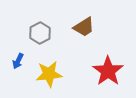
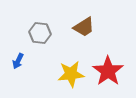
gray hexagon: rotated 25 degrees counterclockwise
yellow star: moved 22 px right
